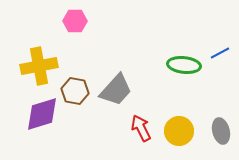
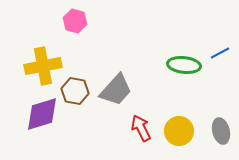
pink hexagon: rotated 15 degrees clockwise
yellow cross: moved 4 px right
